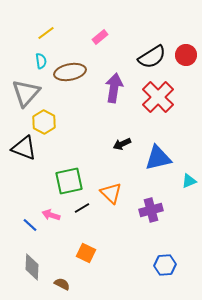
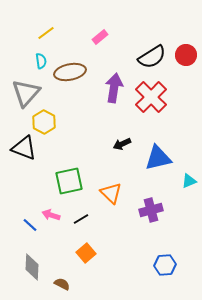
red cross: moved 7 px left
black line: moved 1 px left, 11 px down
orange square: rotated 24 degrees clockwise
